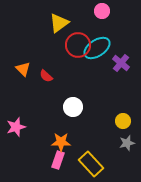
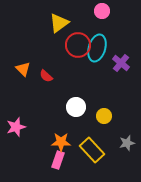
cyan ellipse: rotated 40 degrees counterclockwise
white circle: moved 3 px right
yellow circle: moved 19 px left, 5 px up
yellow rectangle: moved 1 px right, 14 px up
